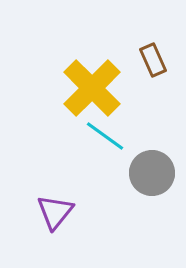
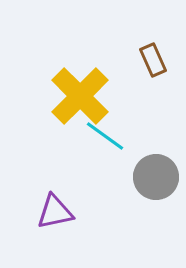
yellow cross: moved 12 px left, 8 px down
gray circle: moved 4 px right, 4 px down
purple triangle: rotated 39 degrees clockwise
